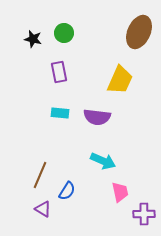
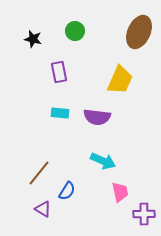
green circle: moved 11 px right, 2 px up
brown line: moved 1 px left, 2 px up; rotated 16 degrees clockwise
